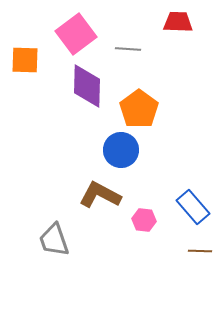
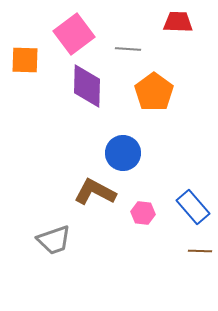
pink square: moved 2 px left
orange pentagon: moved 15 px right, 17 px up
blue circle: moved 2 px right, 3 px down
brown L-shape: moved 5 px left, 3 px up
pink hexagon: moved 1 px left, 7 px up
gray trapezoid: rotated 90 degrees counterclockwise
